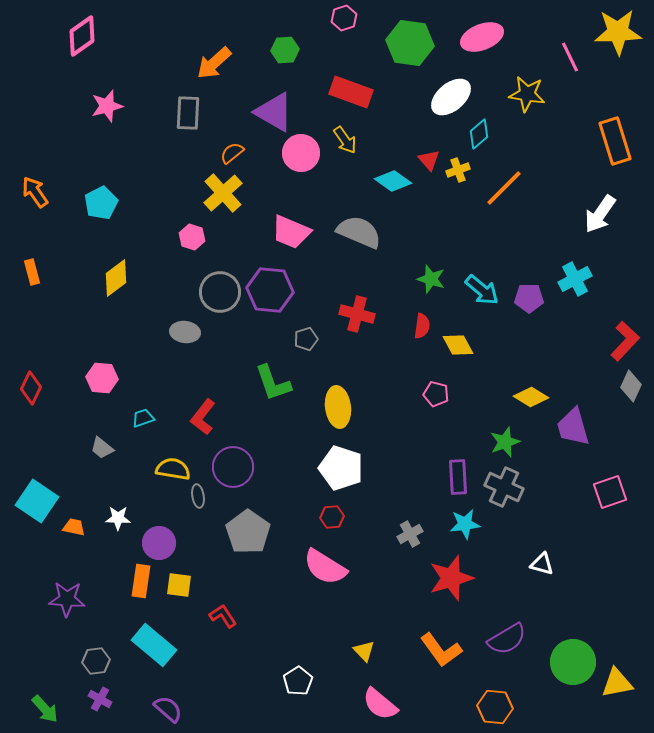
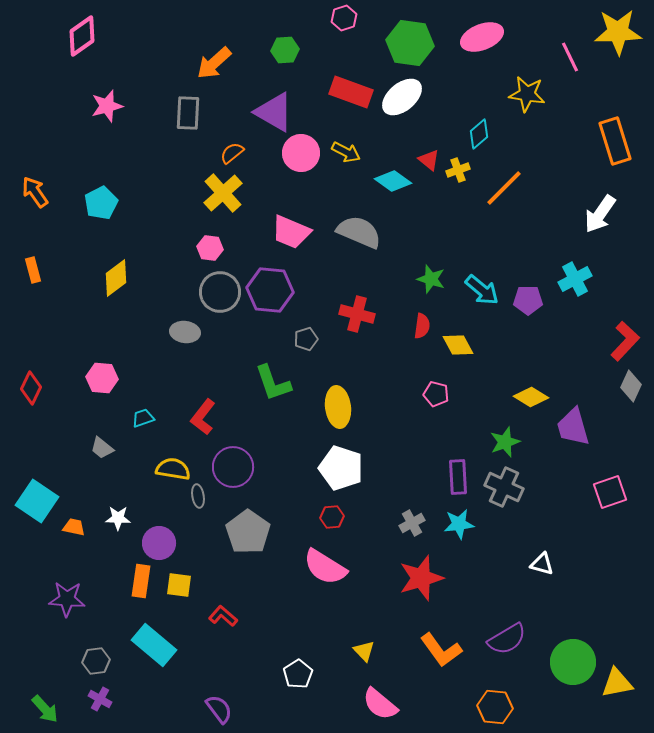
white ellipse at (451, 97): moved 49 px left
yellow arrow at (345, 140): moved 1 px right, 12 px down; rotated 28 degrees counterclockwise
red triangle at (429, 160): rotated 10 degrees counterclockwise
pink hexagon at (192, 237): moved 18 px right, 11 px down; rotated 10 degrees counterclockwise
orange rectangle at (32, 272): moved 1 px right, 2 px up
purple pentagon at (529, 298): moved 1 px left, 2 px down
cyan star at (465, 524): moved 6 px left
gray cross at (410, 534): moved 2 px right, 11 px up
red star at (451, 578): moved 30 px left
red L-shape at (223, 616): rotated 16 degrees counterclockwise
white pentagon at (298, 681): moved 7 px up
purple semicircle at (168, 709): moved 51 px right; rotated 12 degrees clockwise
